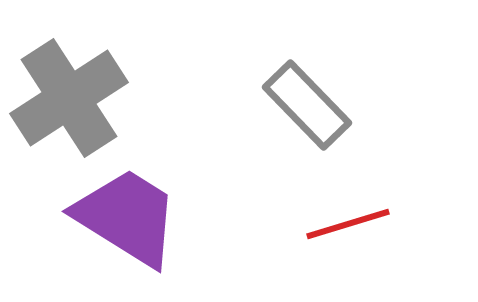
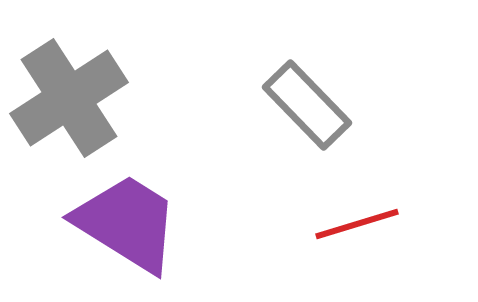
purple trapezoid: moved 6 px down
red line: moved 9 px right
